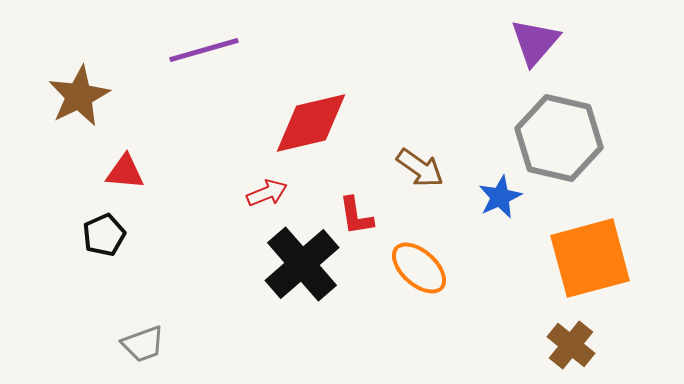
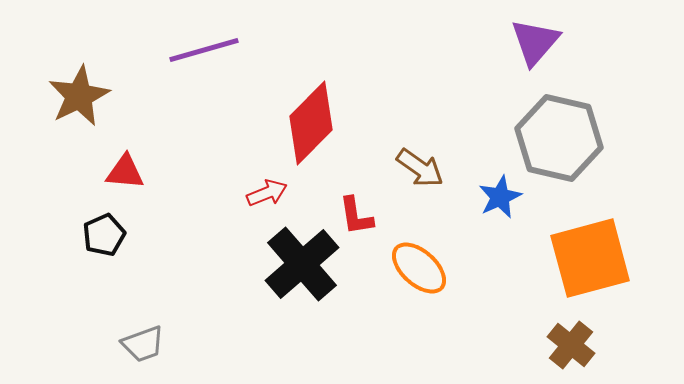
red diamond: rotated 32 degrees counterclockwise
